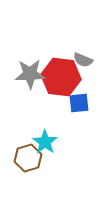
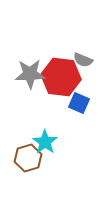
blue square: rotated 30 degrees clockwise
